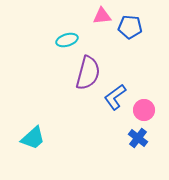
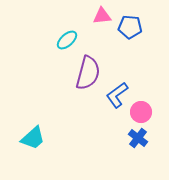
cyan ellipse: rotated 25 degrees counterclockwise
blue L-shape: moved 2 px right, 2 px up
pink circle: moved 3 px left, 2 px down
